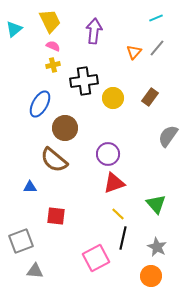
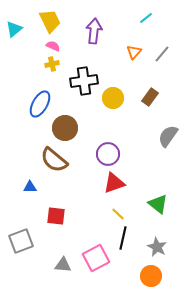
cyan line: moved 10 px left; rotated 16 degrees counterclockwise
gray line: moved 5 px right, 6 px down
yellow cross: moved 1 px left, 1 px up
green triangle: moved 2 px right; rotated 10 degrees counterclockwise
gray triangle: moved 28 px right, 6 px up
